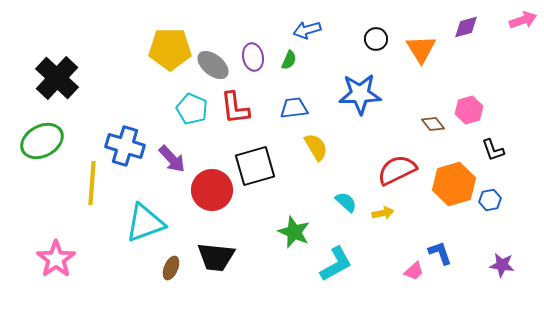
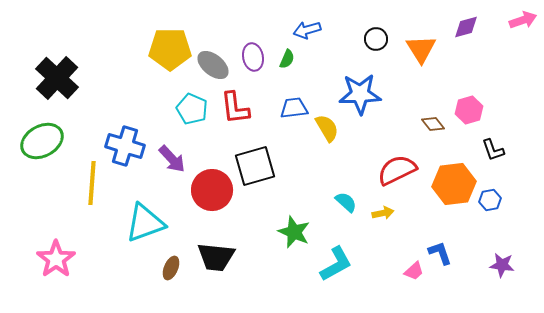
green semicircle: moved 2 px left, 1 px up
yellow semicircle: moved 11 px right, 19 px up
orange hexagon: rotated 9 degrees clockwise
